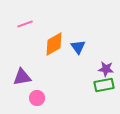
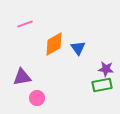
blue triangle: moved 1 px down
green rectangle: moved 2 px left
